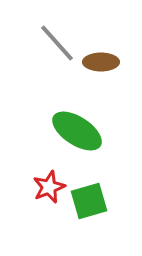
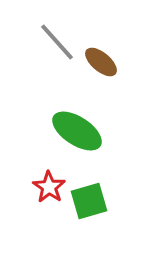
gray line: moved 1 px up
brown ellipse: rotated 40 degrees clockwise
red star: rotated 16 degrees counterclockwise
